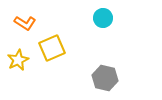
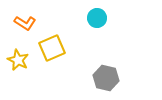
cyan circle: moved 6 px left
yellow star: rotated 20 degrees counterclockwise
gray hexagon: moved 1 px right
